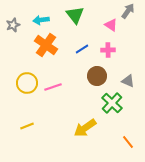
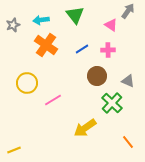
pink line: moved 13 px down; rotated 12 degrees counterclockwise
yellow line: moved 13 px left, 24 px down
